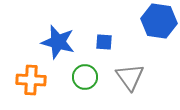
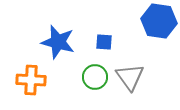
green circle: moved 10 px right
